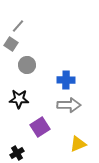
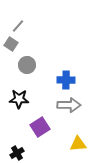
yellow triangle: rotated 18 degrees clockwise
